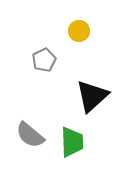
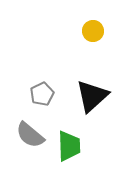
yellow circle: moved 14 px right
gray pentagon: moved 2 px left, 34 px down
green trapezoid: moved 3 px left, 4 px down
